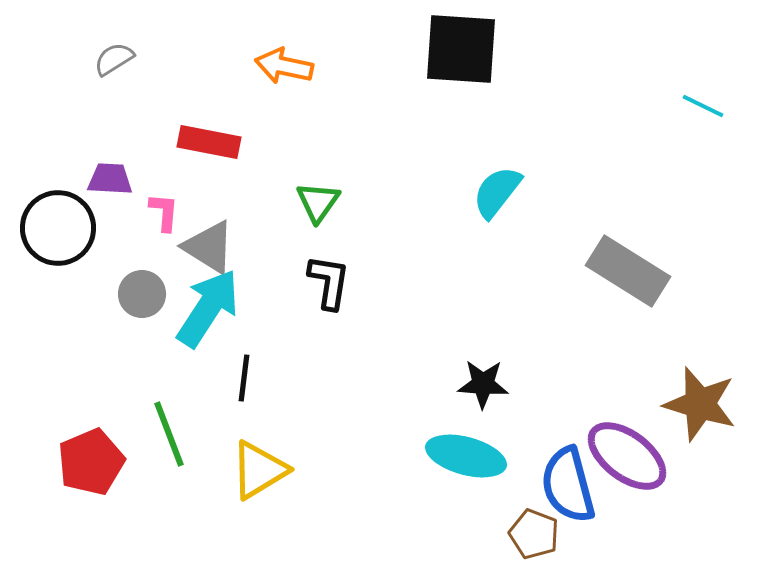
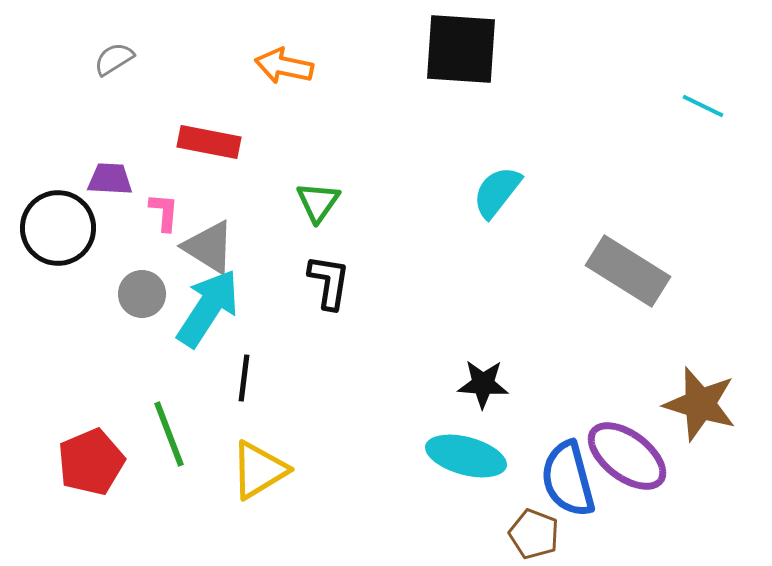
blue semicircle: moved 6 px up
